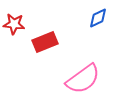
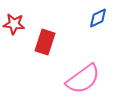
red rectangle: rotated 50 degrees counterclockwise
